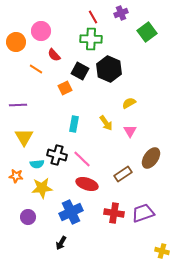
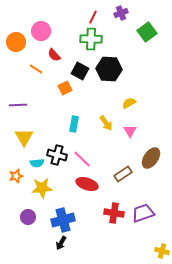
red line: rotated 56 degrees clockwise
black hexagon: rotated 20 degrees counterclockwise
cyan semicircle: moved 1 px up
orange star: rotated 24 degrees counterclockwise
blue cross: moved 8 px left, 8 px down; rotated 10 degrees clockwise
